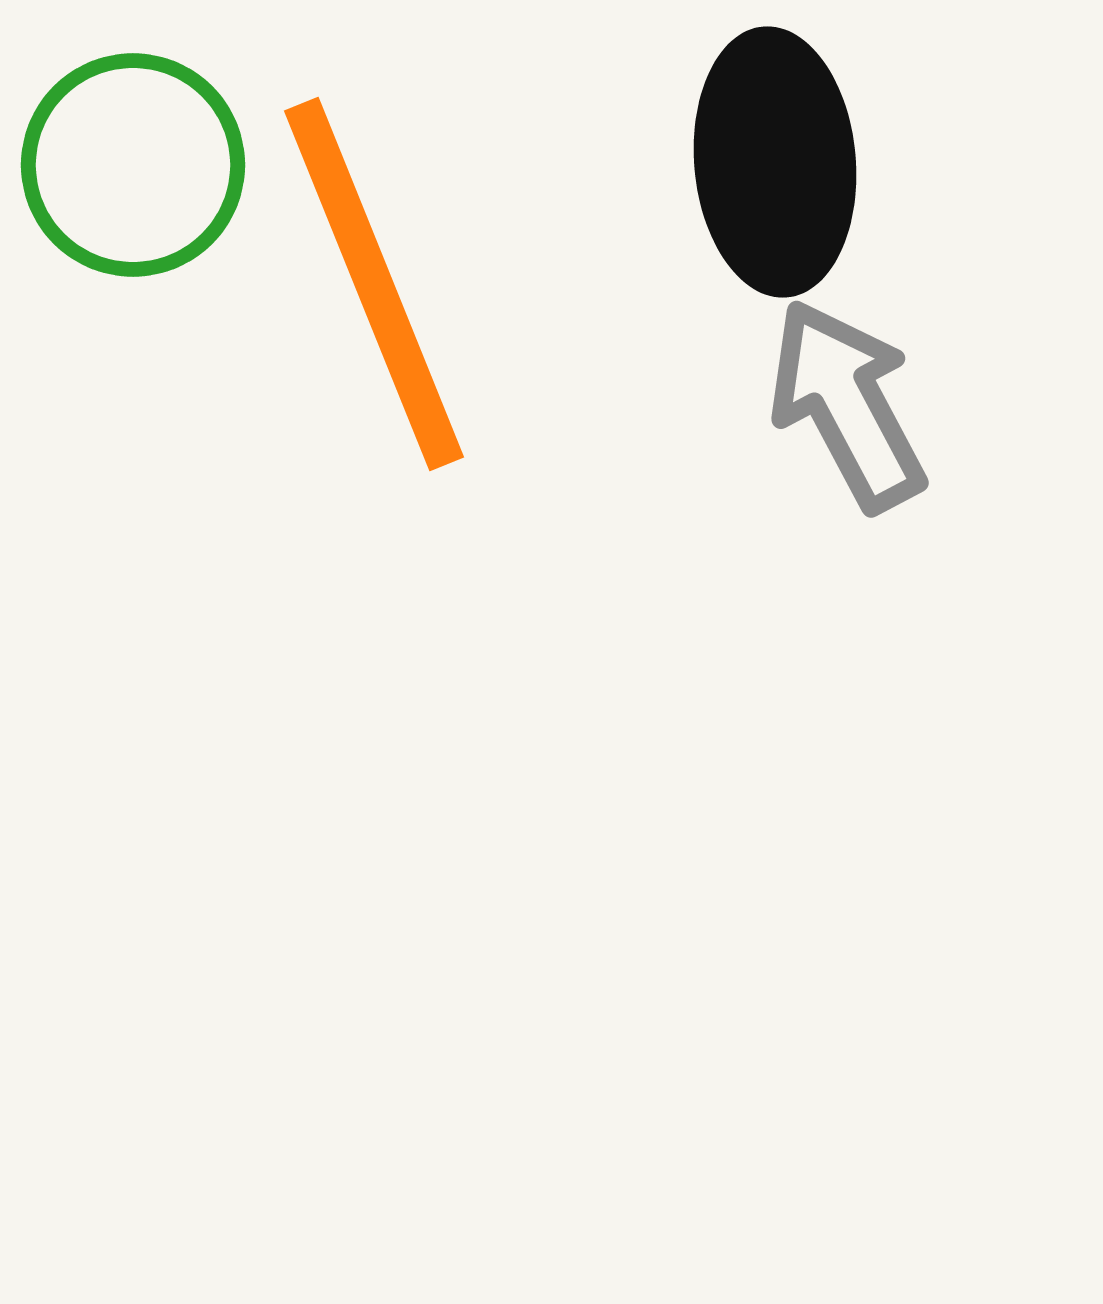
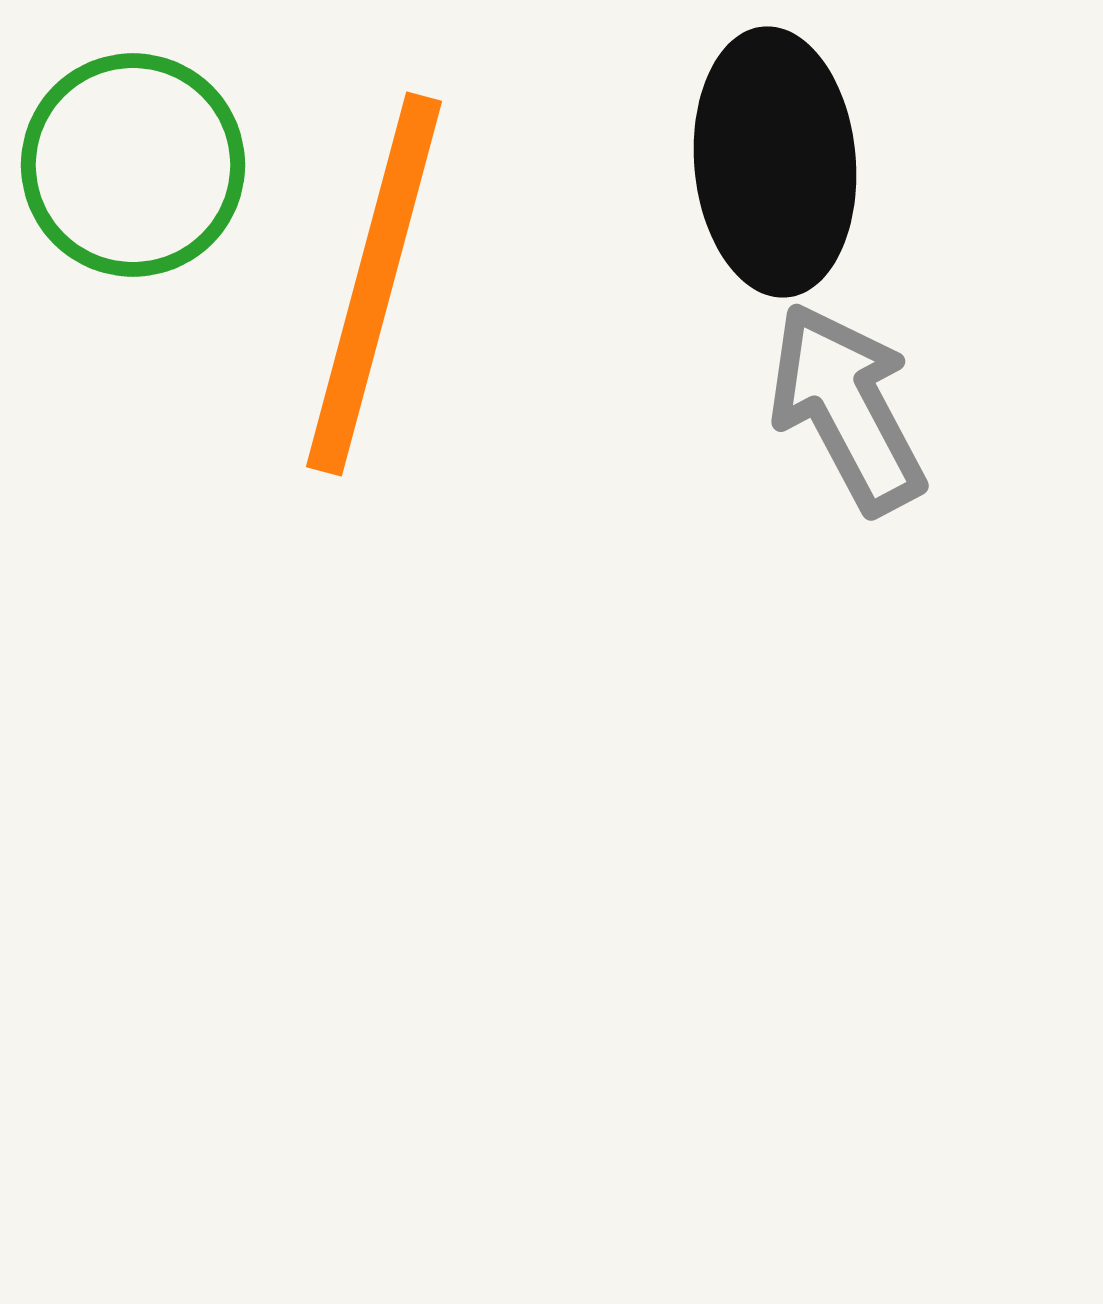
orange line: rotated 37 degrees clockwise
gray arrow: moved 3 px down
